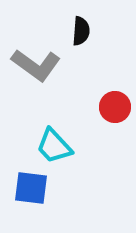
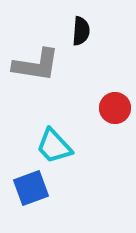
gray L-shape: rotated 27 degrees counterclockwise
red circle: moved 1 px down
blue square: rotated 27 degrees counterclockwise
